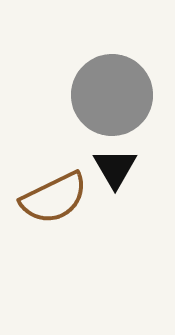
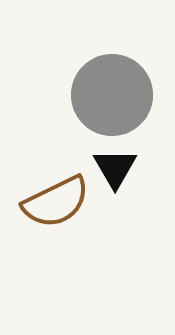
brown semicircle: moved 2 px right, 4 px down
